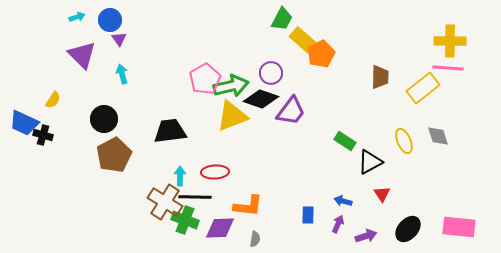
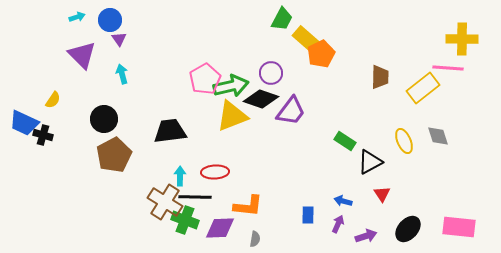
yellow rectangle at (303, 40): moved 3 px right, 1 px up
yellow cross at (450, 41): moved 12 px right, 2 px up
